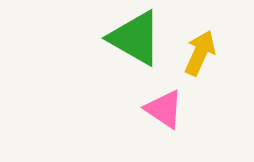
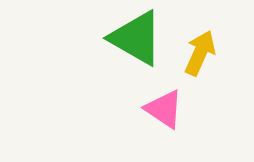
green triangle: moved 1 px right
